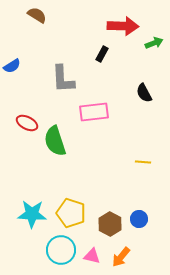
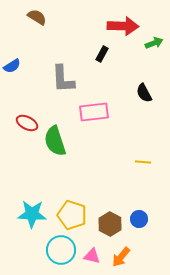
brown semicircle: moved 2 px down
yellow pentagon: moved 1 px right, 2 px down
